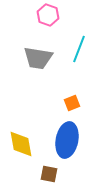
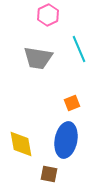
pink hexagon: rotated 15 degrees clockwise
cyan line: rotated 44 degrees counterclockwise
blue ellipse: moved 1 px left
